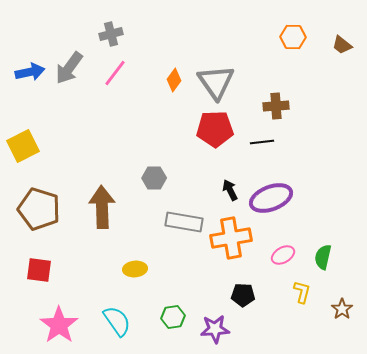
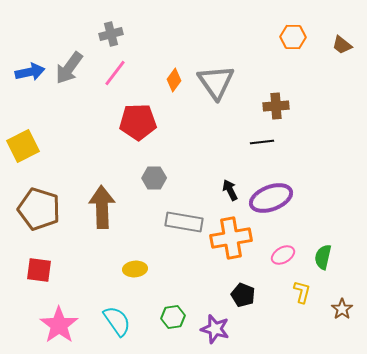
red pentagon: moved 77 px left, 7 px up
black pentagon: rotated 20 degrees clockwise
purple star: rotated 20 degrees clockwise
